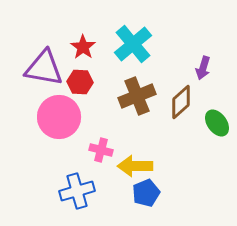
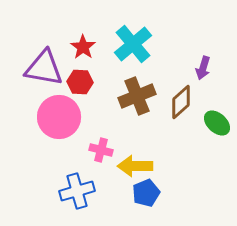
green ellipse: rotated 12 degrees counterclockwise
